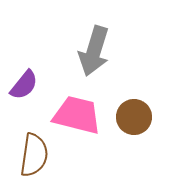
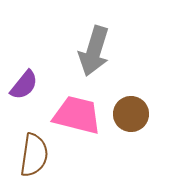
brown circle: moved 3 px left, 3 px up
